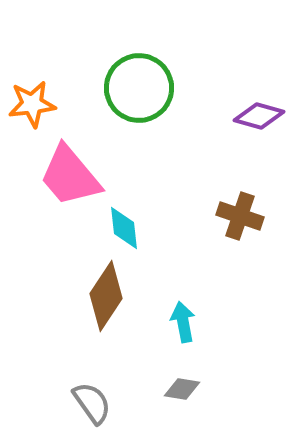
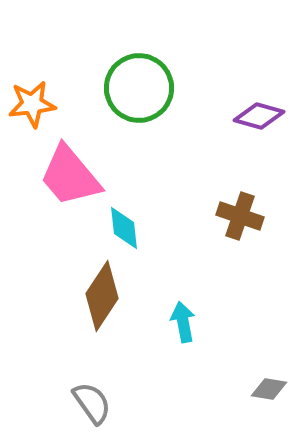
brown diamond: moved 4 px left
gray diamond: moved 87 px right
